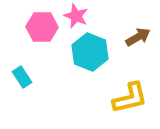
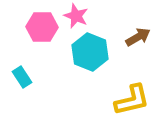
yellow L-shape: moved 2 px right, 2 px down
